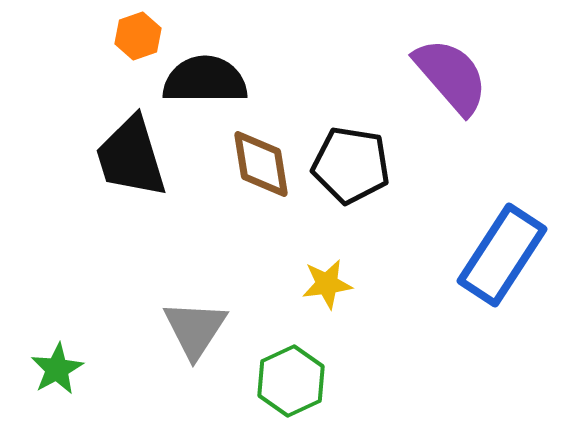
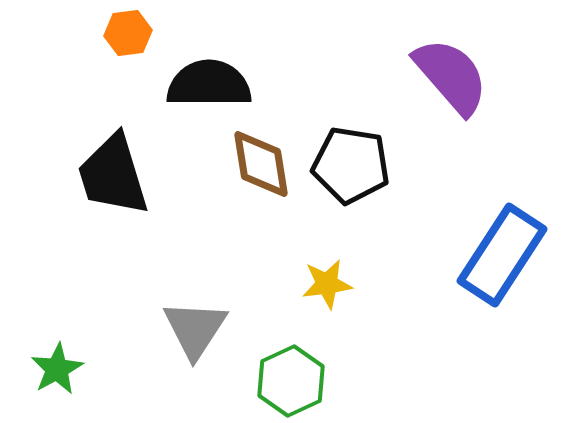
orange hexagon: moved 10 px left, 3 px up; rotated 12 degrees clockwise
black semicircle: moved 4 px right, 4 px down
black trapezoid: moved 18 px left, 18 px down
